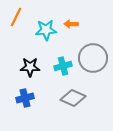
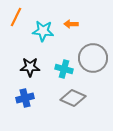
cyan star: moved 3 px left, 1 px down; rotated 10 degrees clockwise
cyan cross: moved 1 px right, 3 px down; rotated 30 degrees clockwise
